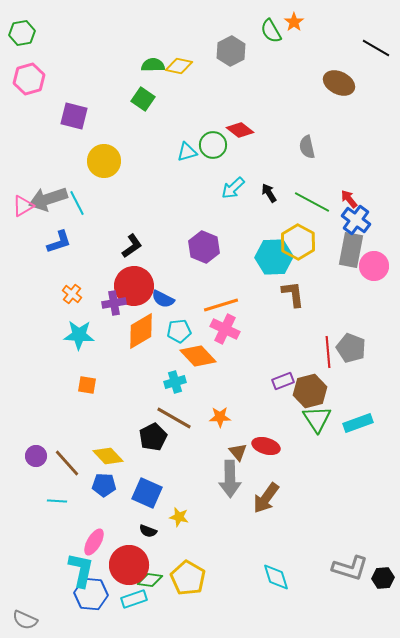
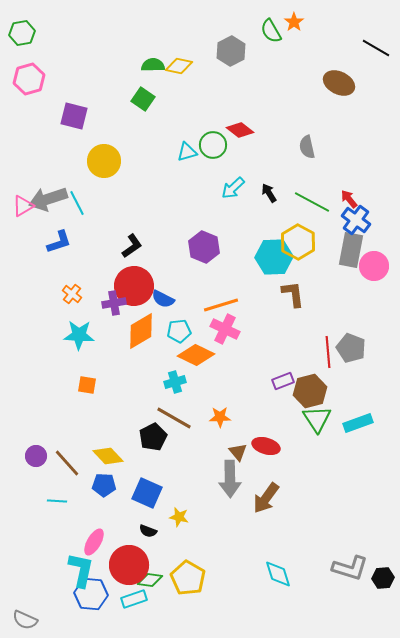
orange diamond at (198, 356): moved 2 px left, 1 px up; rotated 21 degrees counterclockwise
cyan diamond at (276, 577): moved 2 px right, 3 px up
